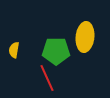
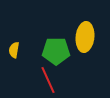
red line: moved 1 px right, 2 px down
